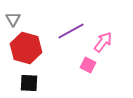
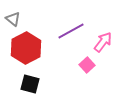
gray triangle: rotated 21 degrees counterclockwise
red hexagon: rotated 16 degrees clockwise
pink square: moved 1 px left; rotated 21 degrees clockwise
black square: moved 1 px right, 1 px down; rotated 12 degrees clockwise
